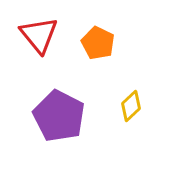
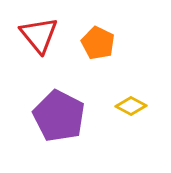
yellow diamond: rotated 72 degrees clockwise
